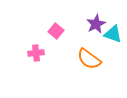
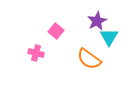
purple star: moved 1 px right, 3 px up
cyan triangle: moved 4 px left, 3 px down; rotated 42 degrees clockwise
pink cross: rotated 21 degrees clockwise
